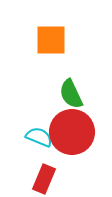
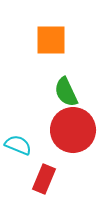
green semicircle: moved 5 px left, 2 px up
red circle: moved 1 px right, 2 px up
cyan semicircle: moved 21 px left, 8 px down
